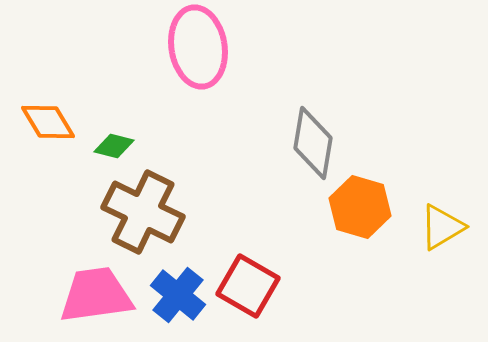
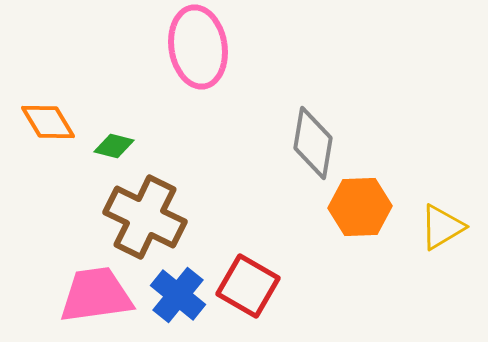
orange hexagon: rotated 18 degrees counterclockwise
brown cross: moved 2 px right, 5 px down
